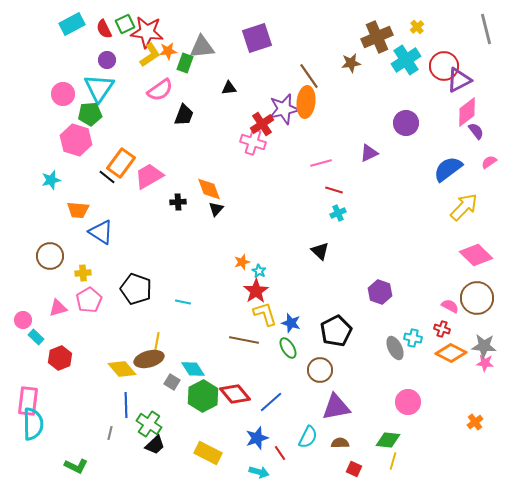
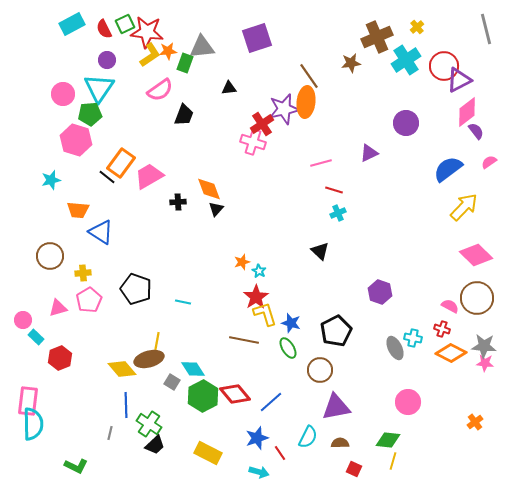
red star at (256, 291): moved 6 px down
